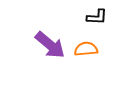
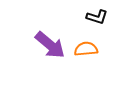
black L-shape: rotated 15 degrees clockwise
